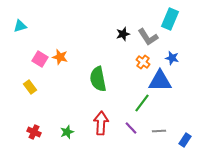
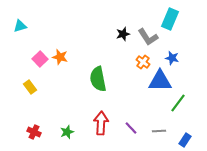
pink square: rotated 14 degrees clockwise
green line: moved 36 px right
